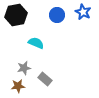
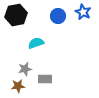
blue circle: moved 1 px right, 1 px down
cyan semicircle: rotated 42 degrees counterclockwise
gray star: moved 1 px right, 1 px down
gray rectangle: rotated 40 degrees counterclockwise
